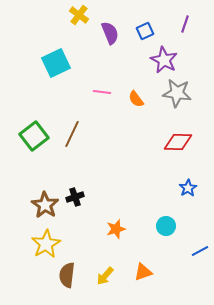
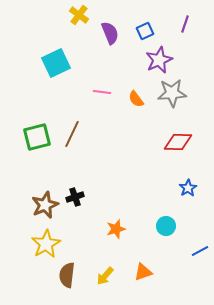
purple star: moved 5 px left; rotated 20 degrees clockwise
gray star: moved 5 px left; rotated 12 degrees counterclockwise
green square: moved 3 px right, 1 px down; rotated 24 degrees clockwise
brown star: rotated 16 degrees clockwise
